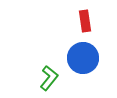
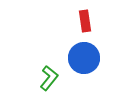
blue circle: moved 1 px right
